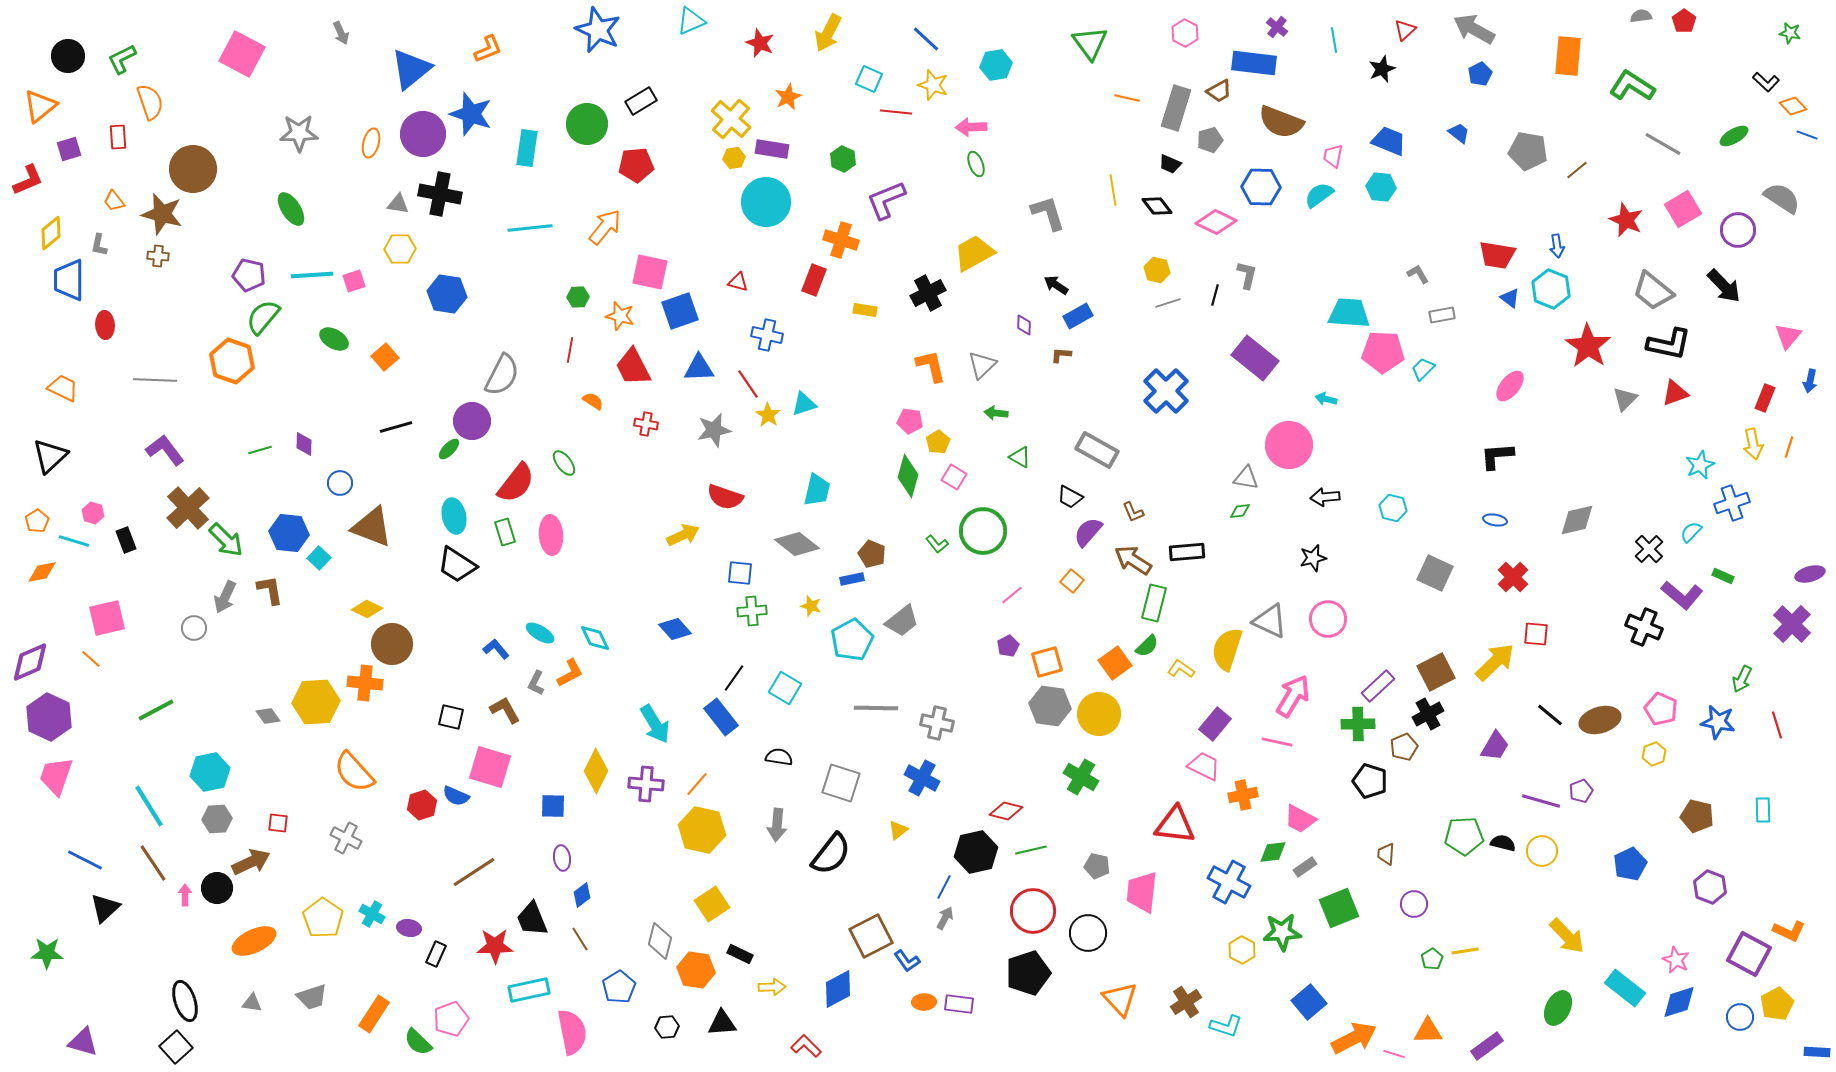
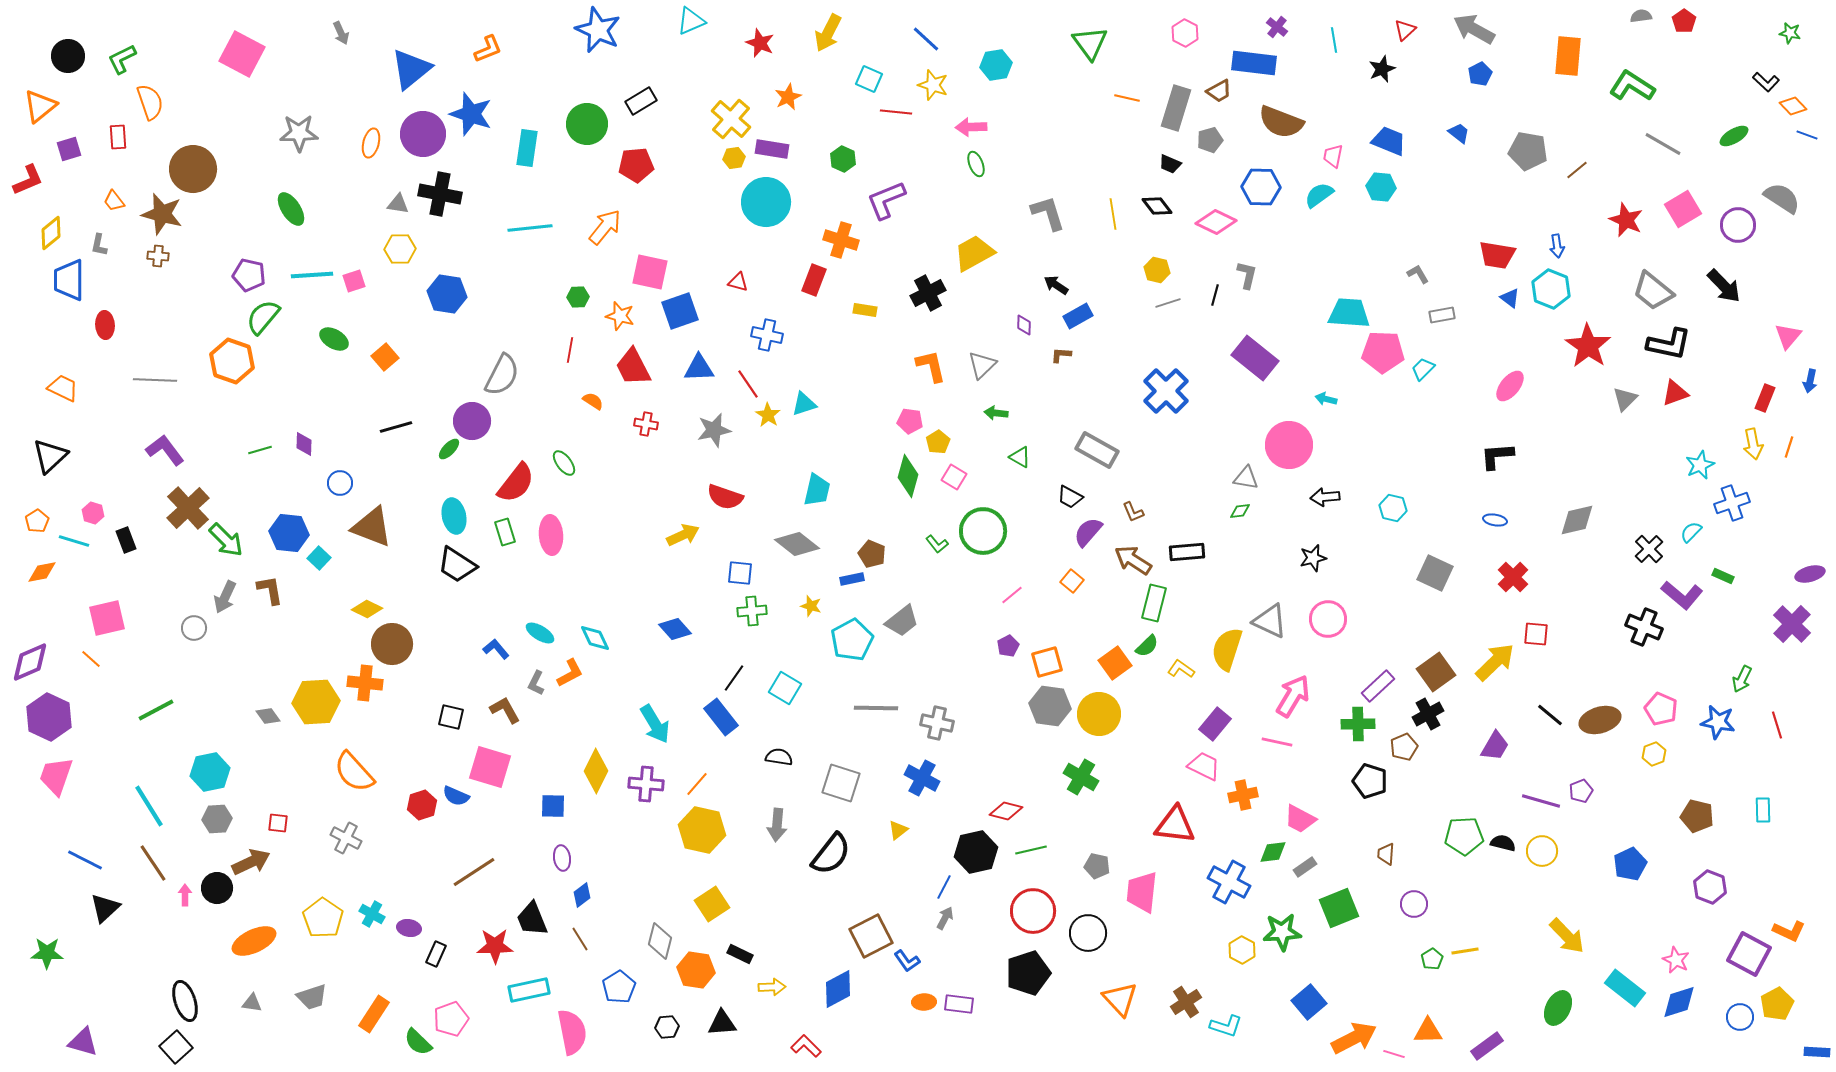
yellow line at (1113, 190): moved 24 px down
purple circle at (1738, 230): moved 5 px up
brown square at (1436, 672): rotated 9 degrees counterclockwise
